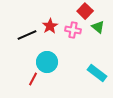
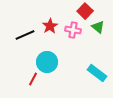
black line: moved 2 px left
